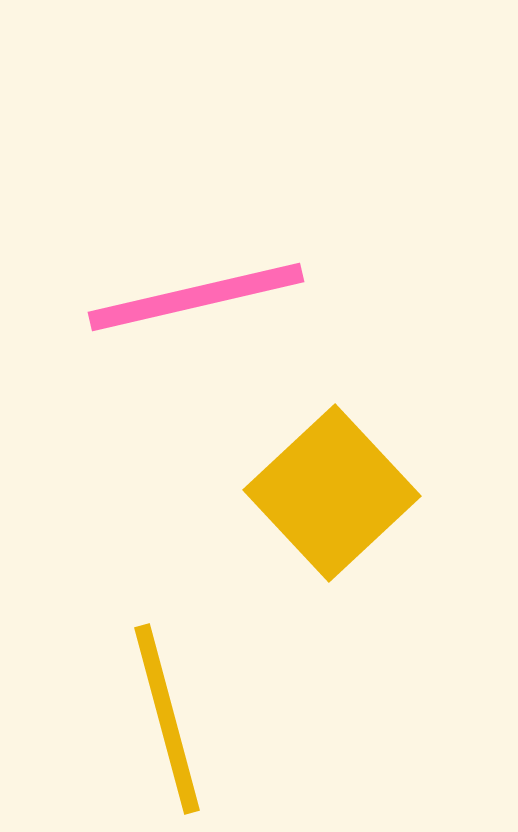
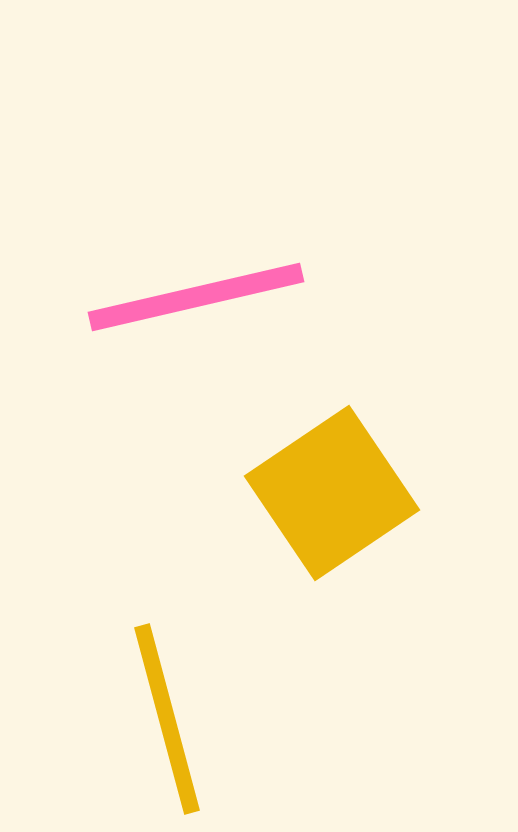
yellow square: rotated 9 degrees clockwise
